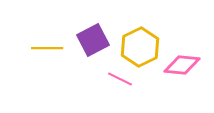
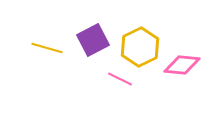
yellow line: rotated 16 degrees clockwise
